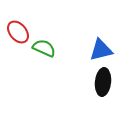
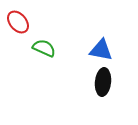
red ellipse: moved 10 px up
blue triangle: rotated 25 degrees clockwise
